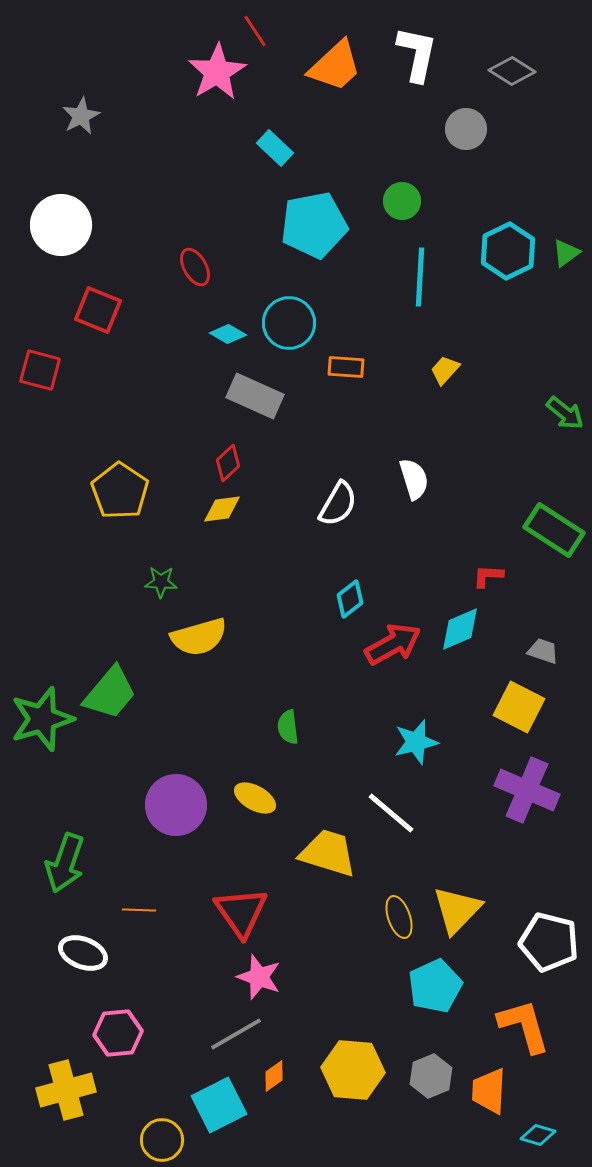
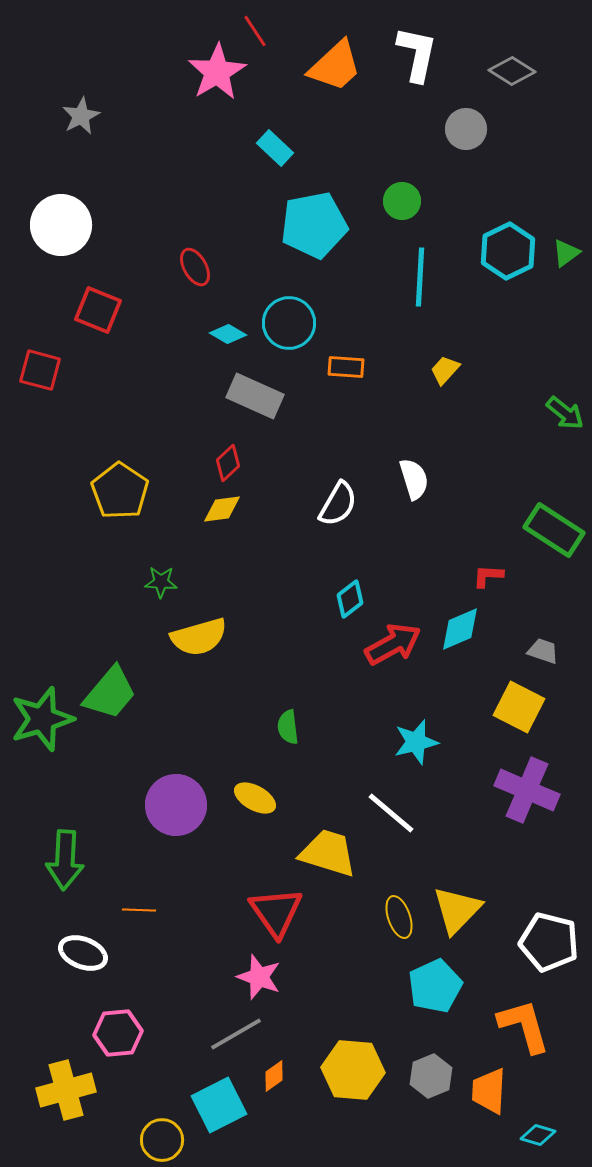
green arrow at (65, 863): moved 3 px up; rotated 16 degrees counterclockwise
red triangle at (241, 912): moved 35 px right
